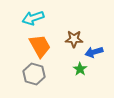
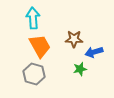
cyan arrow: rotated 105 degrees clockwise
green star: rotated 24 degrees clockwise
